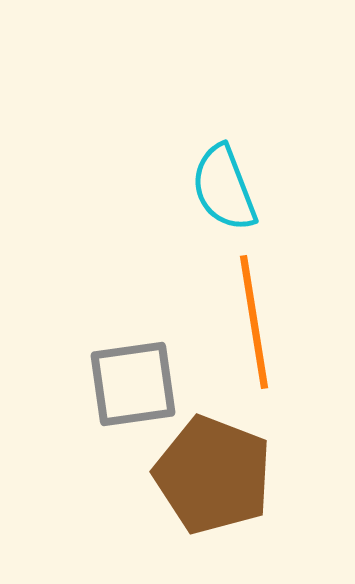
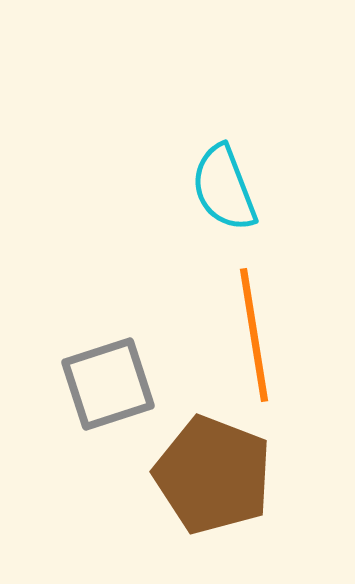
orange line: moved 13 px down
gray square: moved 25 px left; rotated 10 degrees counterclockwise
